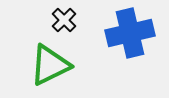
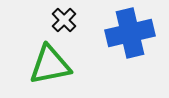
green triangle: rotated 15 degrees clockwise
